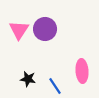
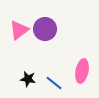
pink triangle: rotated 20 degrees clockwise
pink ellipse: rotated 15 degrees clockwise
blue line: moved 1 px left, 3 px up; rotated 18 degrees counterclockwise
